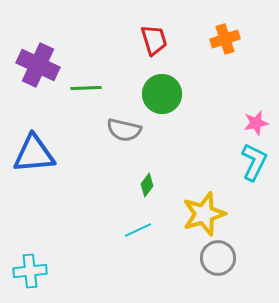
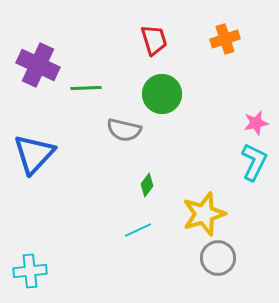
blue triangle: rotated 42 degrees counterclockwise
